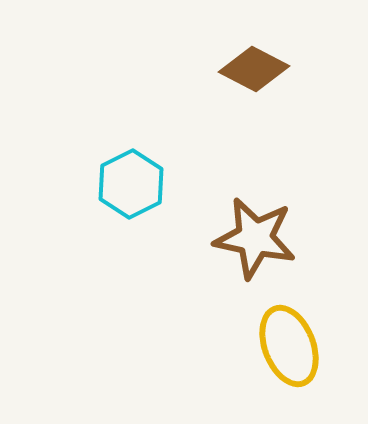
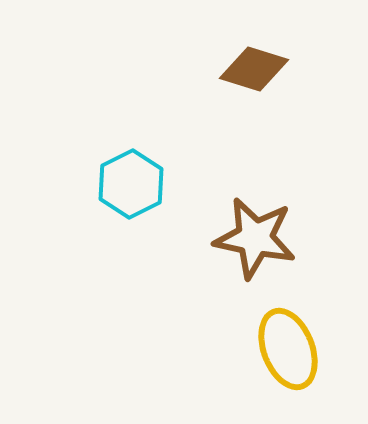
brown diamond: rotated 10 degrees counterclockwise
yellow ellipse: moved 1 px left, 3 px down
